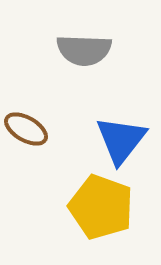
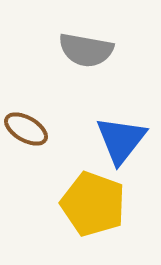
gray semicircle: moved 2 px right; rotated 8 degrees clockwise
yellow pentagon: moved 8 px left, 3 px up
